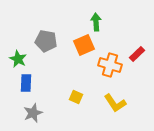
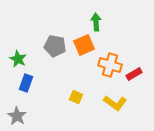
gray pentagon: moved 9 px right, 5 px down
red rectangle: moved 3 px left, 20 px down; rotated 14 degrees clockwise
blue rectangle: rotated 18 degrees clockwise
yellow L-shape: rotated 20 degrees counterclockwise
gray star: moved 16 px left, 3 px down; rotated 18 degrees counterclockwise
